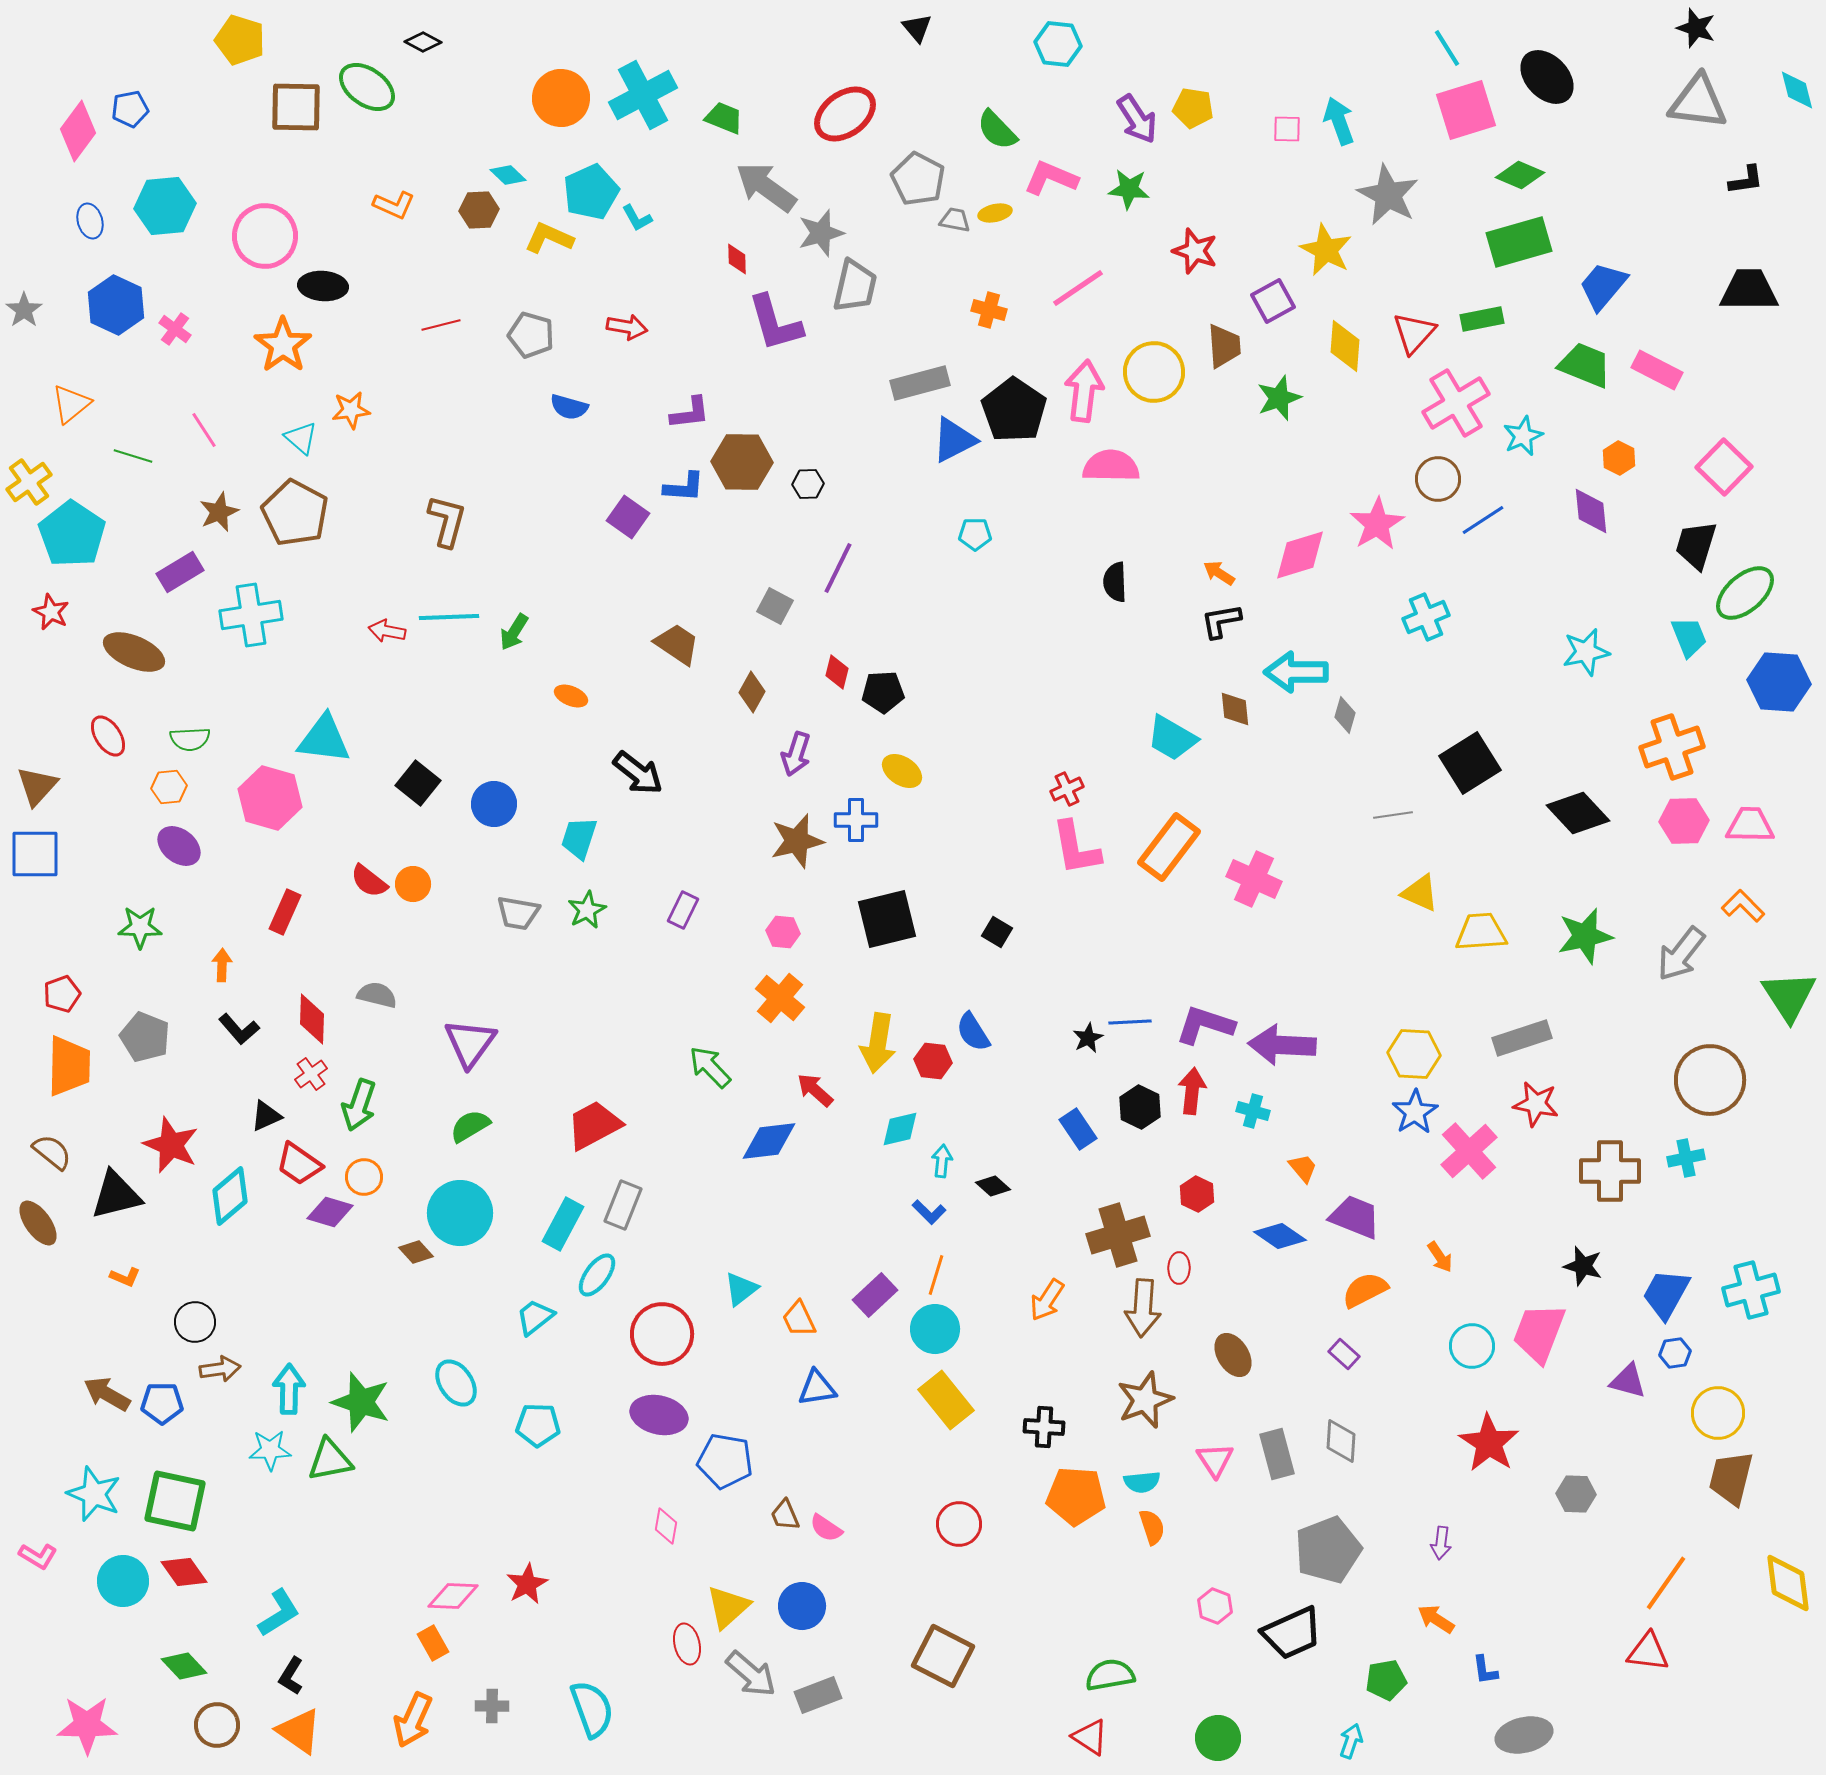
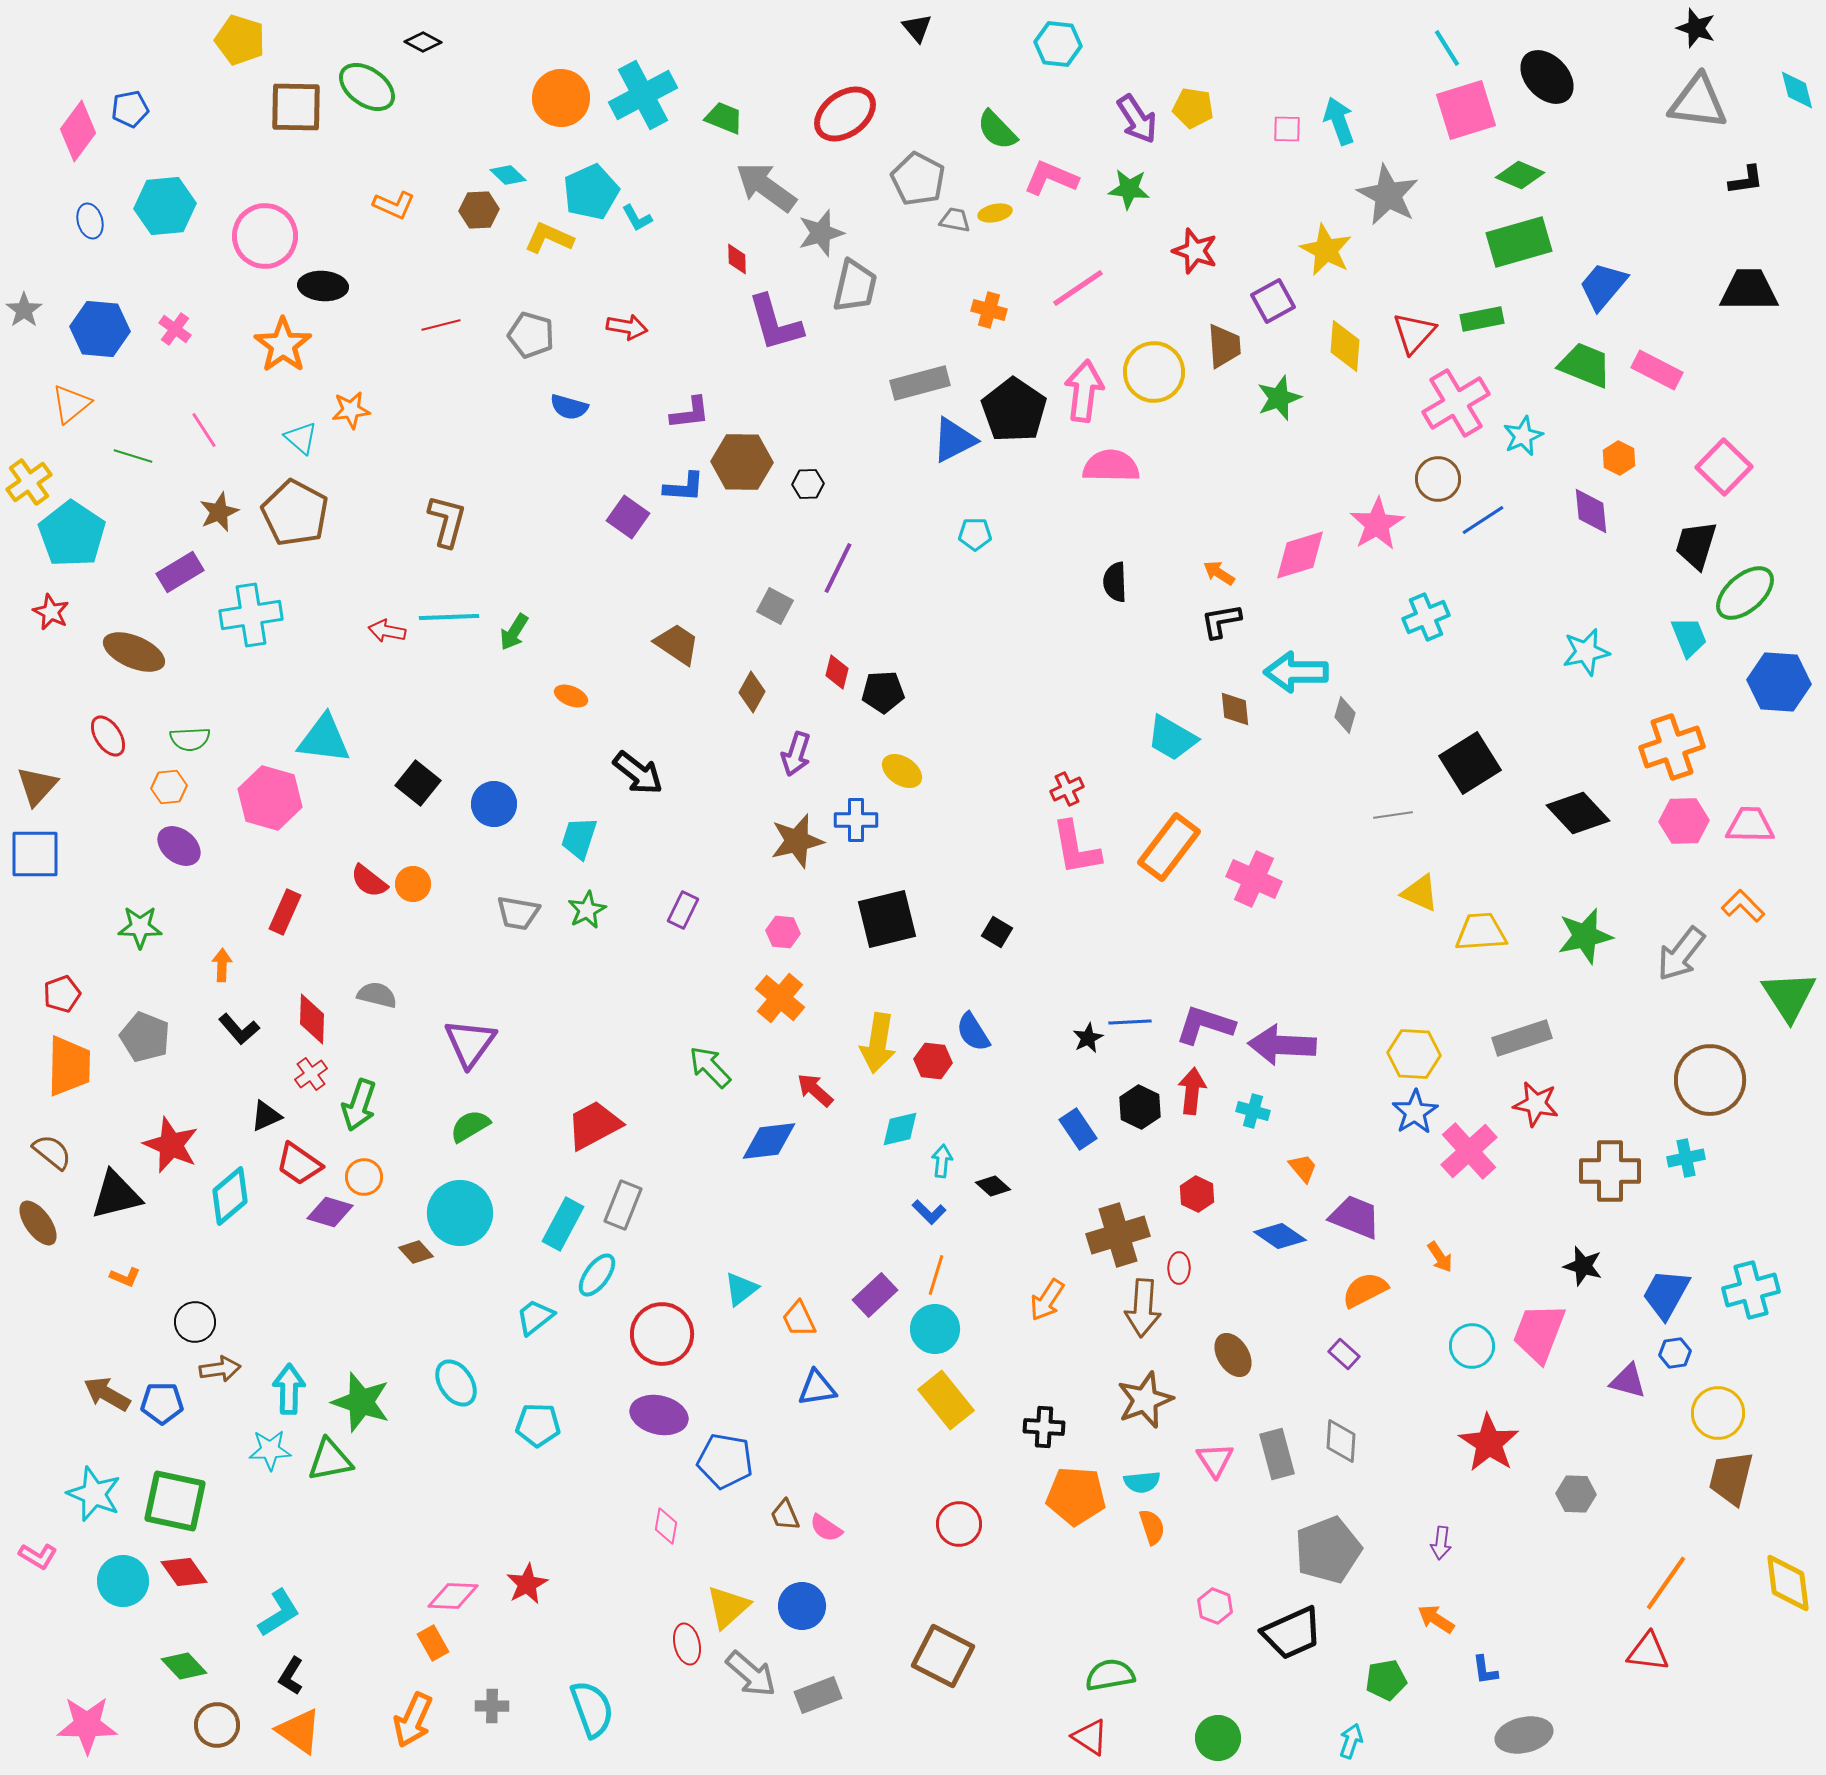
blue hexagon at (116, 305): moved 16 px left, 24 px down; rotated 20 degrees counterclockwise
